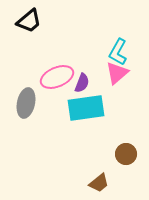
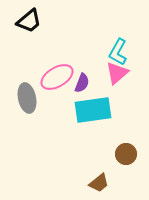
pink ellipse: rotated 8 degrees counterclockwise
gray ellipse: moved 1 px right, 5 px up; rotated 24 degrees counterclockwise
cyan rectangle: moved 7 px right, 2 px down
